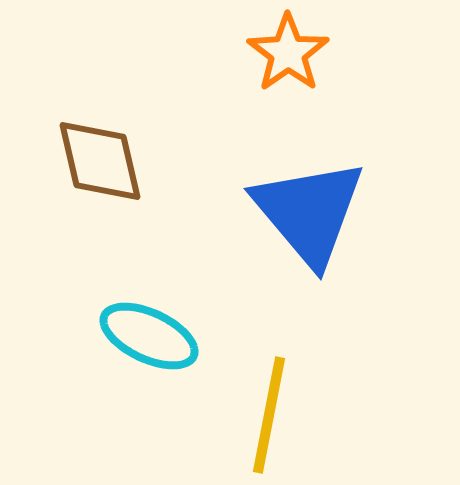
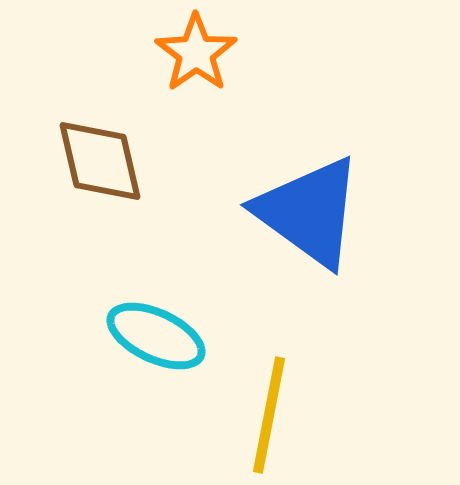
orange star: moved 92 px left
blue triangle: rotated 14 degrees counterclockwise
cyan ellipse: moved 7 px right
